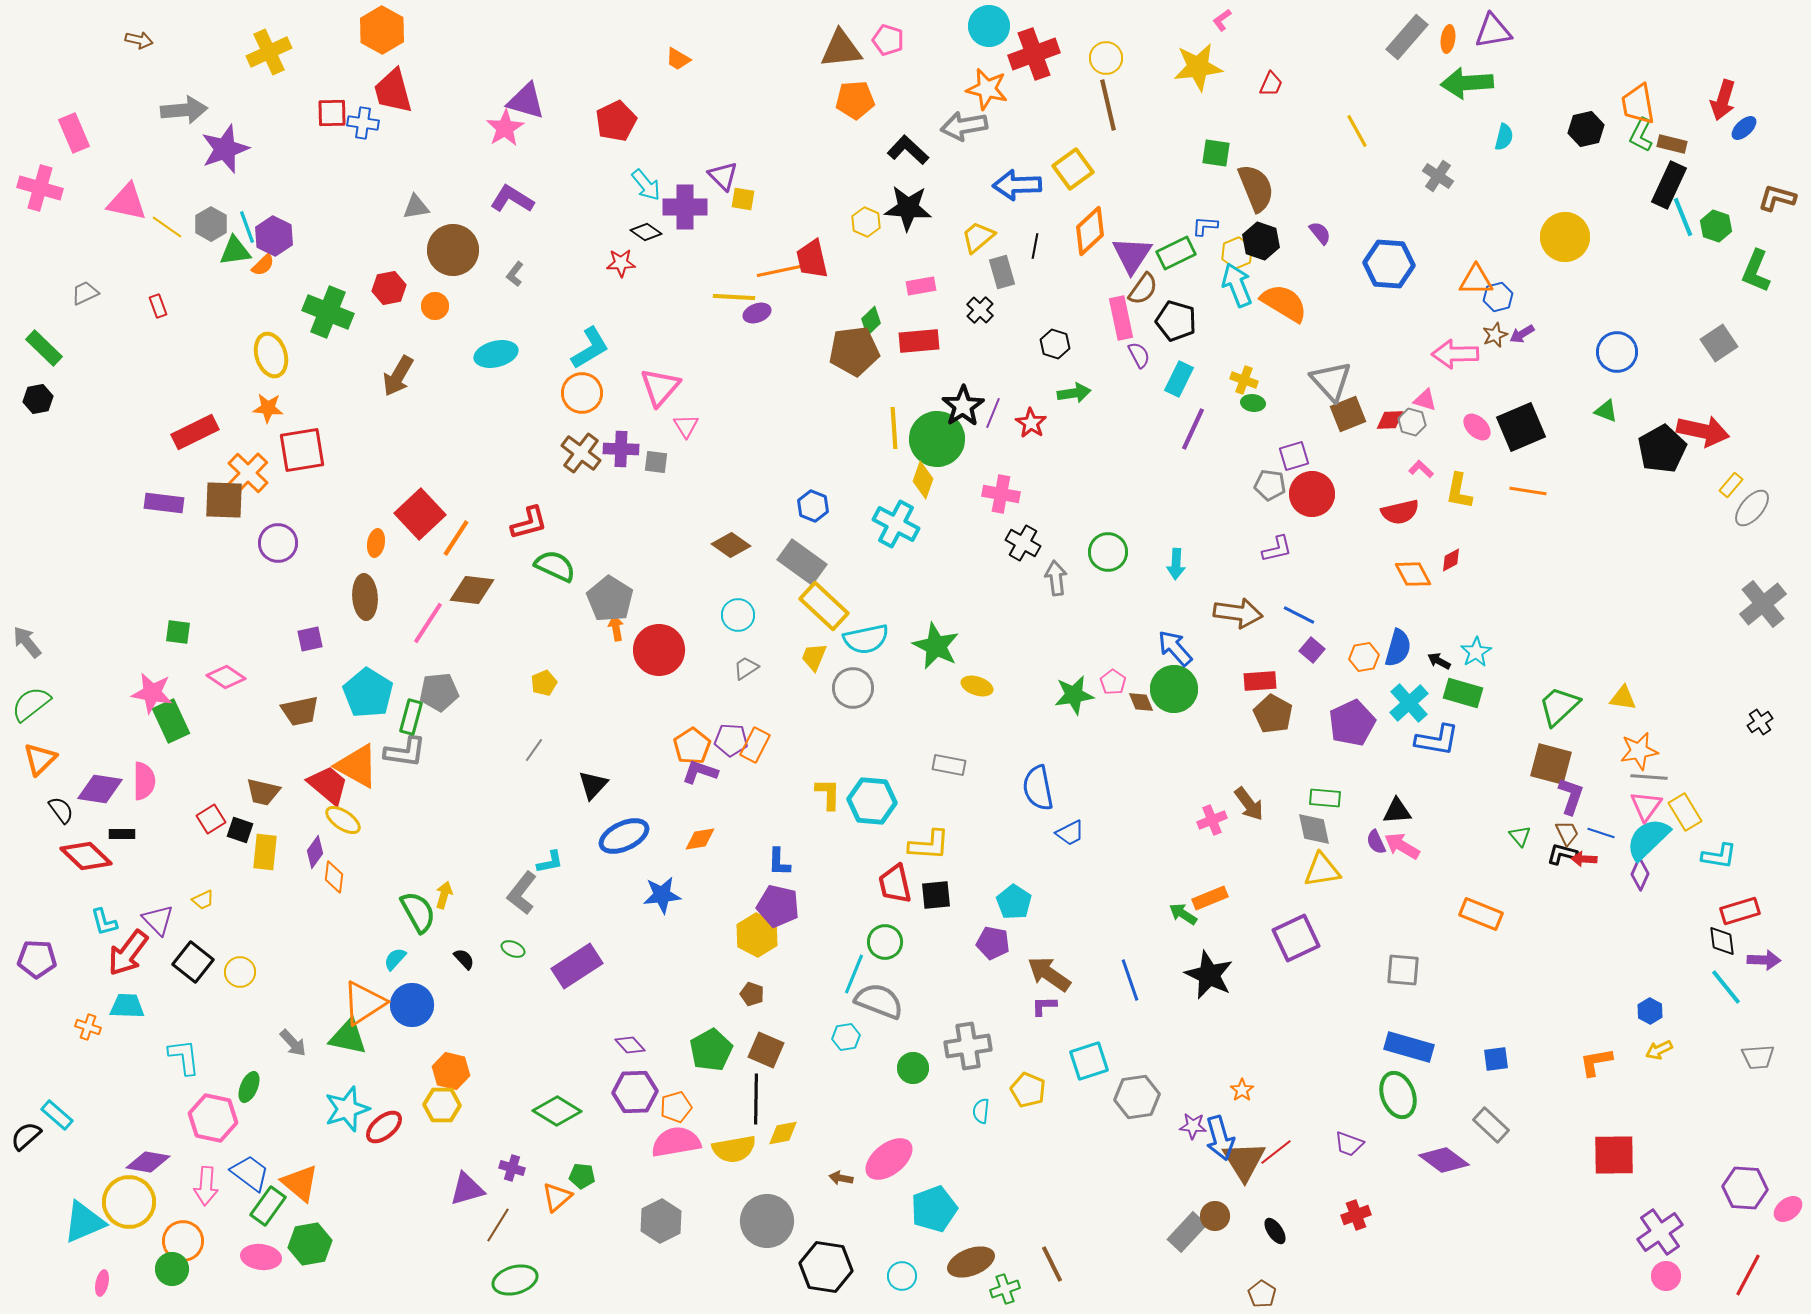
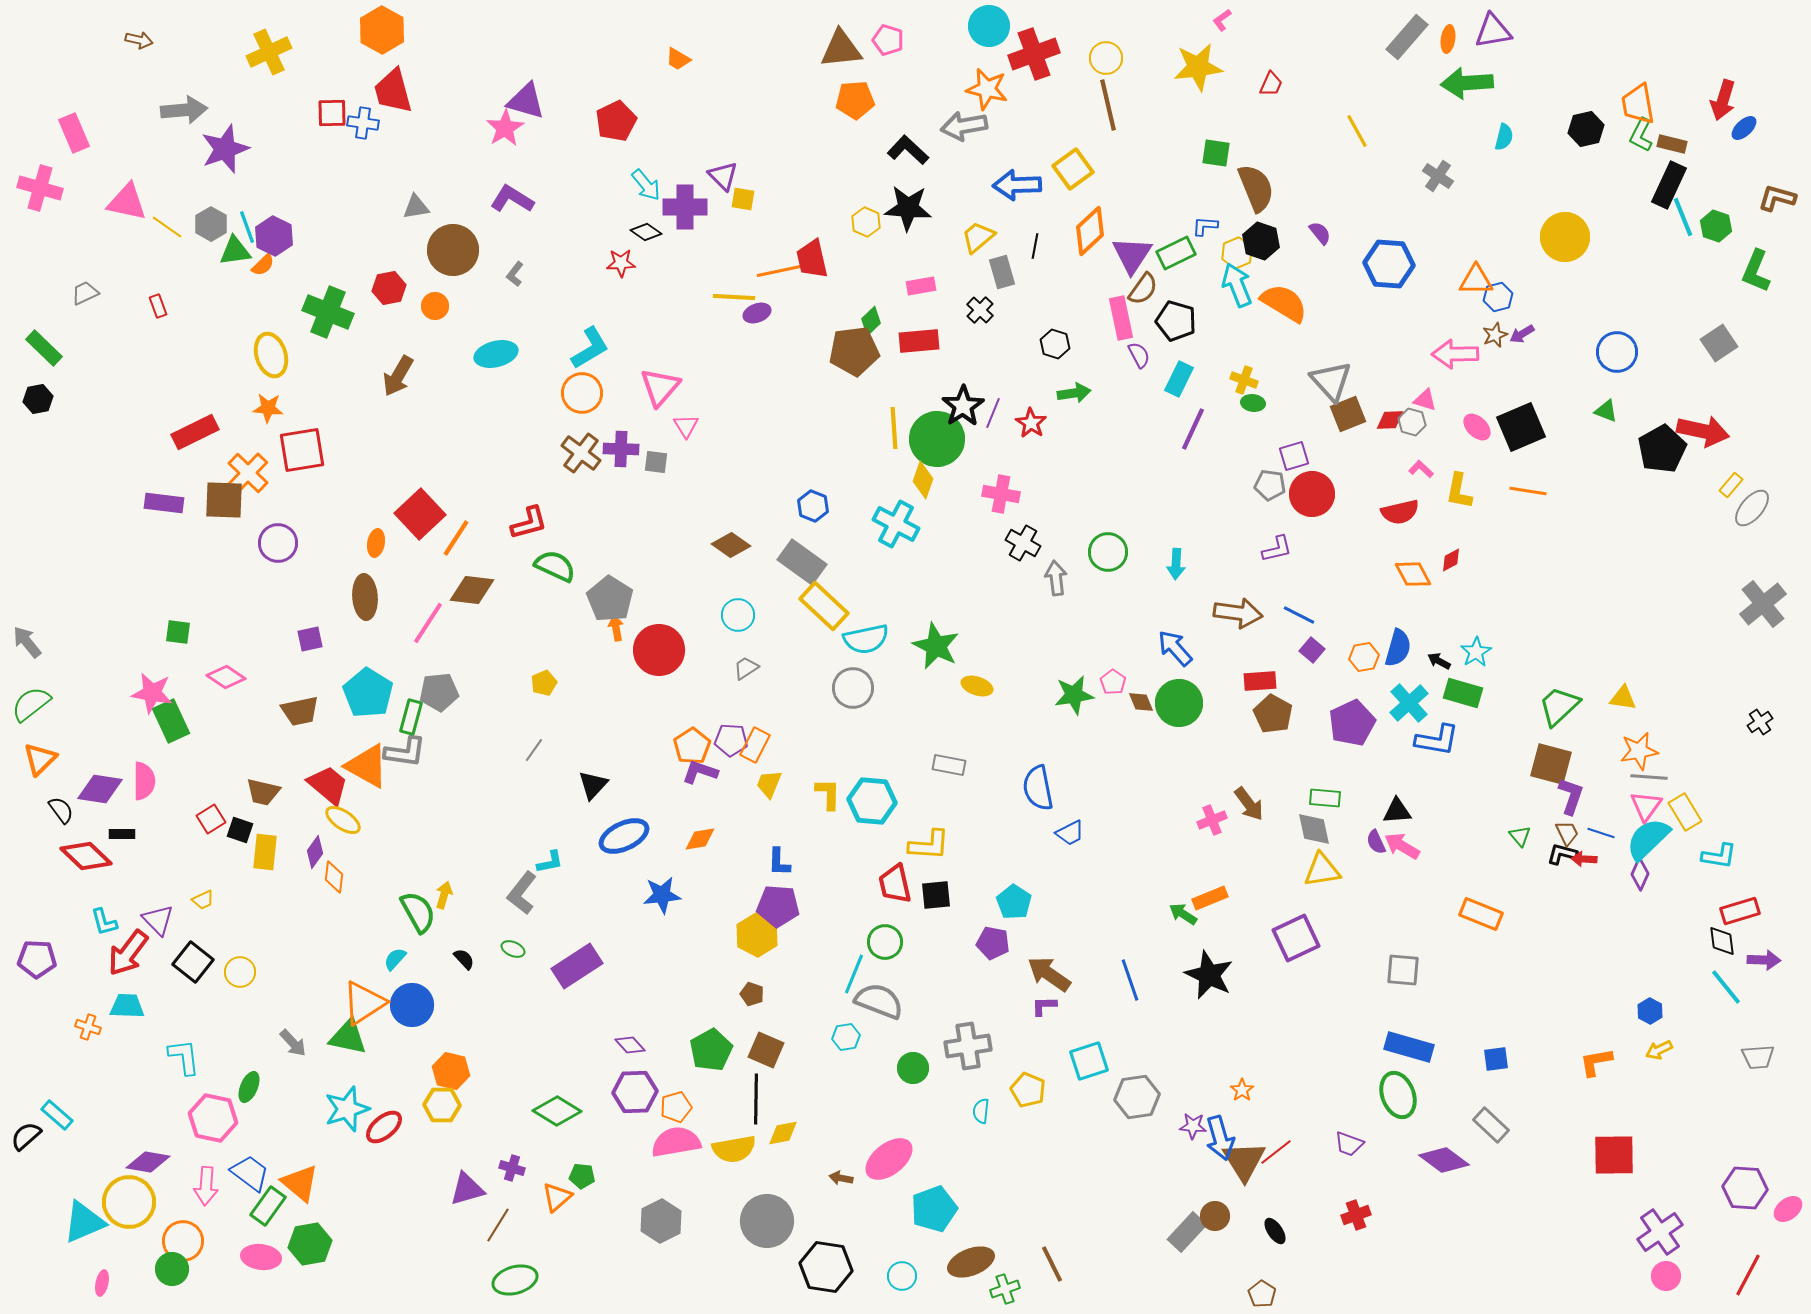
yellow trapezoid at (814, 657): moved 45 px left, 127 px down
green circle at (1174, 689): moved 5 px right, 14 px down
orange triangle at (357, 766): moved 10 px right
purple pentagon at (778, 906): rotated 9 degrees counterclockwise
